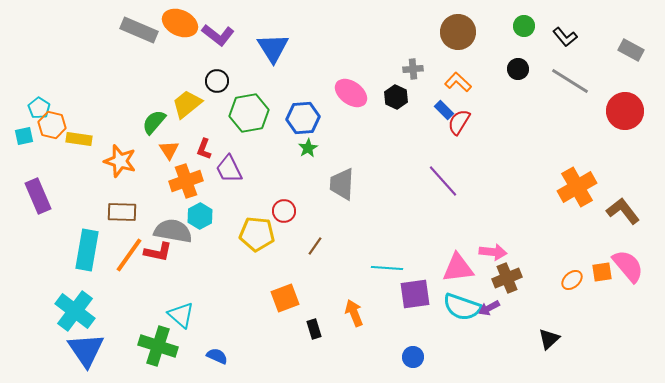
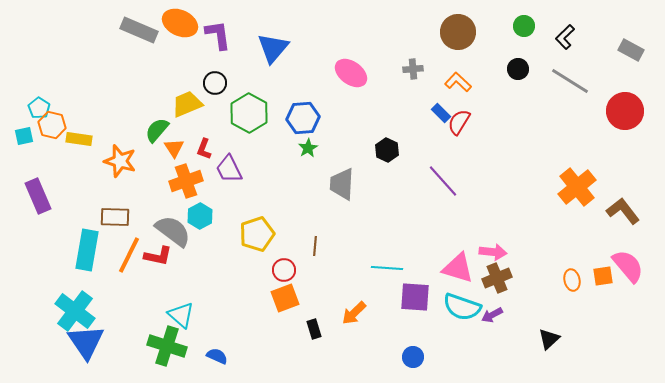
purple L-shape at (218, 35): rotated 136 degrees counterclockwise
black L-shape at (565, 37): rotated 85 degrees clockwise
blue triangle at (273, 48): rotated 12 degrees clockwise
black circle at (217, 81): moved 2 px left, 2 px down
pink ellipse at (351, 93): moved 20 px up
black hexagon at (396, 97): moved 9 px left, 53 px down
yellow trapezoid at (187, 104): rotated 16 degrees clockwise
blue rectangle at (444, 110): moved 3 px left, 3 px down
green hexagon at (249, 113): rotated 21 degrees counterclockwise
green semicircle at (154, 122): moved 3 px right, 8 px down
orange triangle at (169, 150): moved 5 px right, 2 px up
orange cross at (577, 187): rotated 9 degrees counterclockwise
red circle at (284, 211): moved 59 px down
brown rectangle at (122, 212): moved 7 px left, 5 px down
gray semicircle at (173, 231): rotated 27 degrees clockwise
yellow pentagon at (257, 234): rotated 24 degrees counterclockwise
brown line at (315, 246): rotated 30 degrees counterclockwise
red L-shape at (158, 252): moved 4 px down
orange line at (129, 255): rotated 9 degrees counterclockwise
pink triangle at (458, 268): rotated 24 degrees clockwise
orange square at (602, 272): moved 1 px right, 4 px down
brown cross at (507, 278): moved 10 px left
orange ellipse at (572, 280): rotated 60 degrees counterclockwise
purple square at (415, 294): moved 3 px down; rotated 12 degrees clockwise
purple arrow at (489, 308): moved 3 px right, 7 px down
orange arrow at (354, 313): rotated 112 degrees counterclockwise
green cross at (158, 346): moved 9 px right
blue triangle at (86, 350): moved 8 px up
